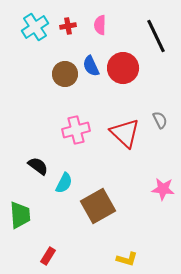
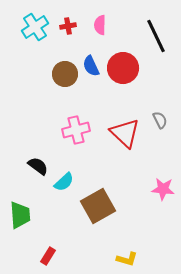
cyan semicircle: moved 1 px up; rotated 20 degrees clockwise
